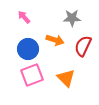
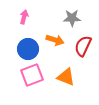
pink arrow: rotated 56 degrees clockwise
orange triangle: moved 1 px up; rotated 24 degrees counterclockwise
